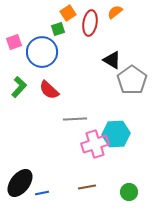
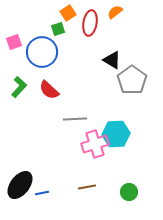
black ellipse: moved 2 px down
